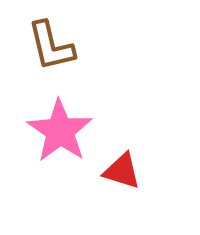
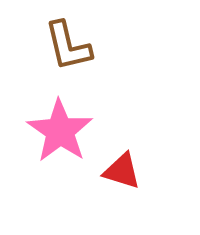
brown L-shape: moved 17 px right
